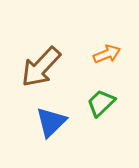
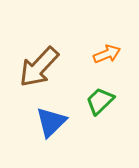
brown arrow: moved 2 px left
green trapezoid: moved 1 px left, 2 px up
